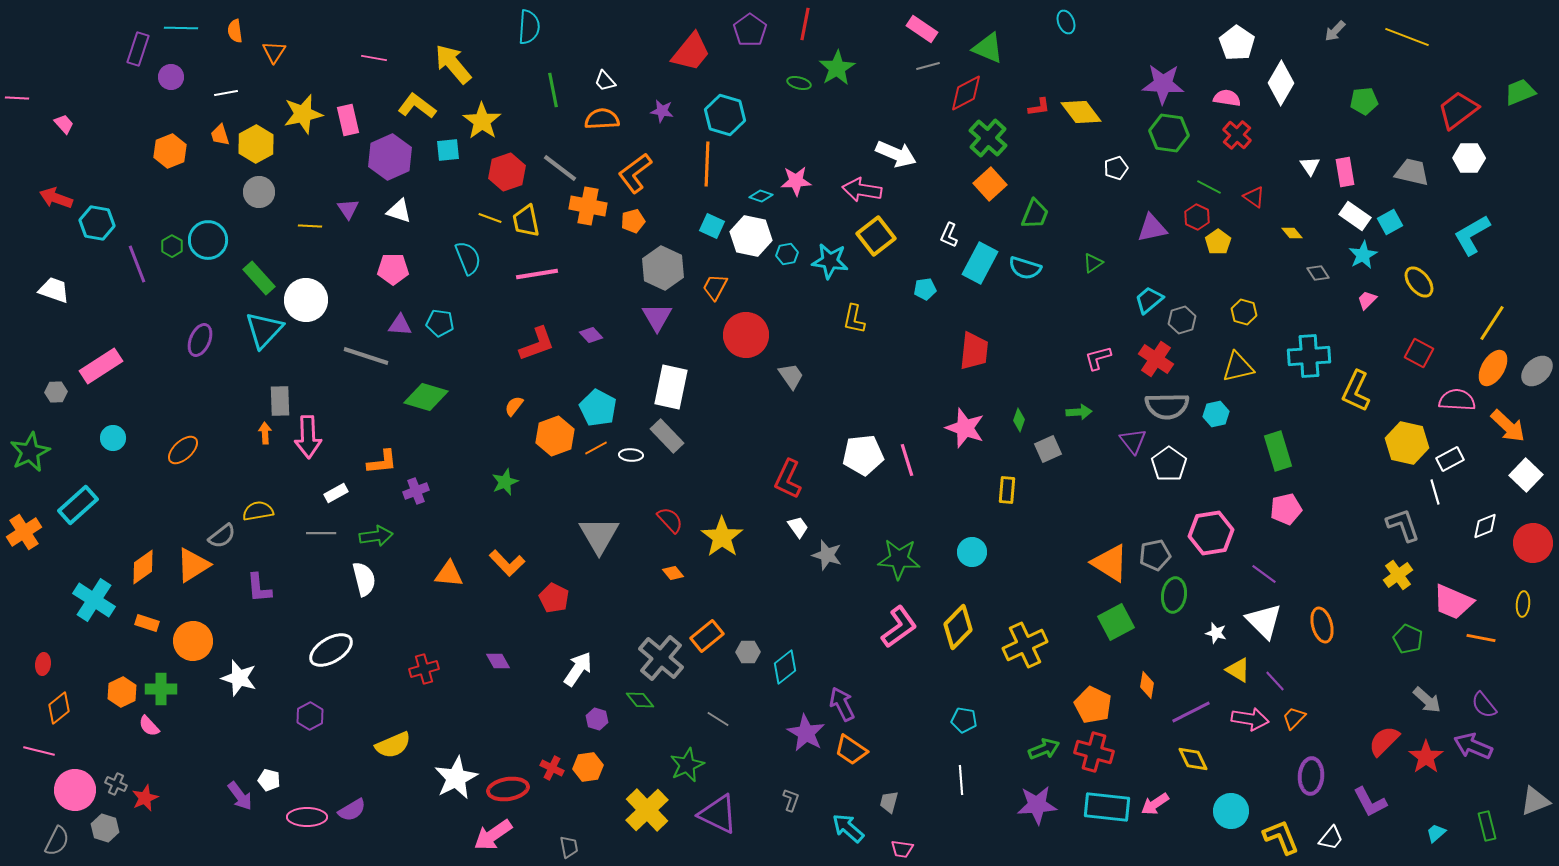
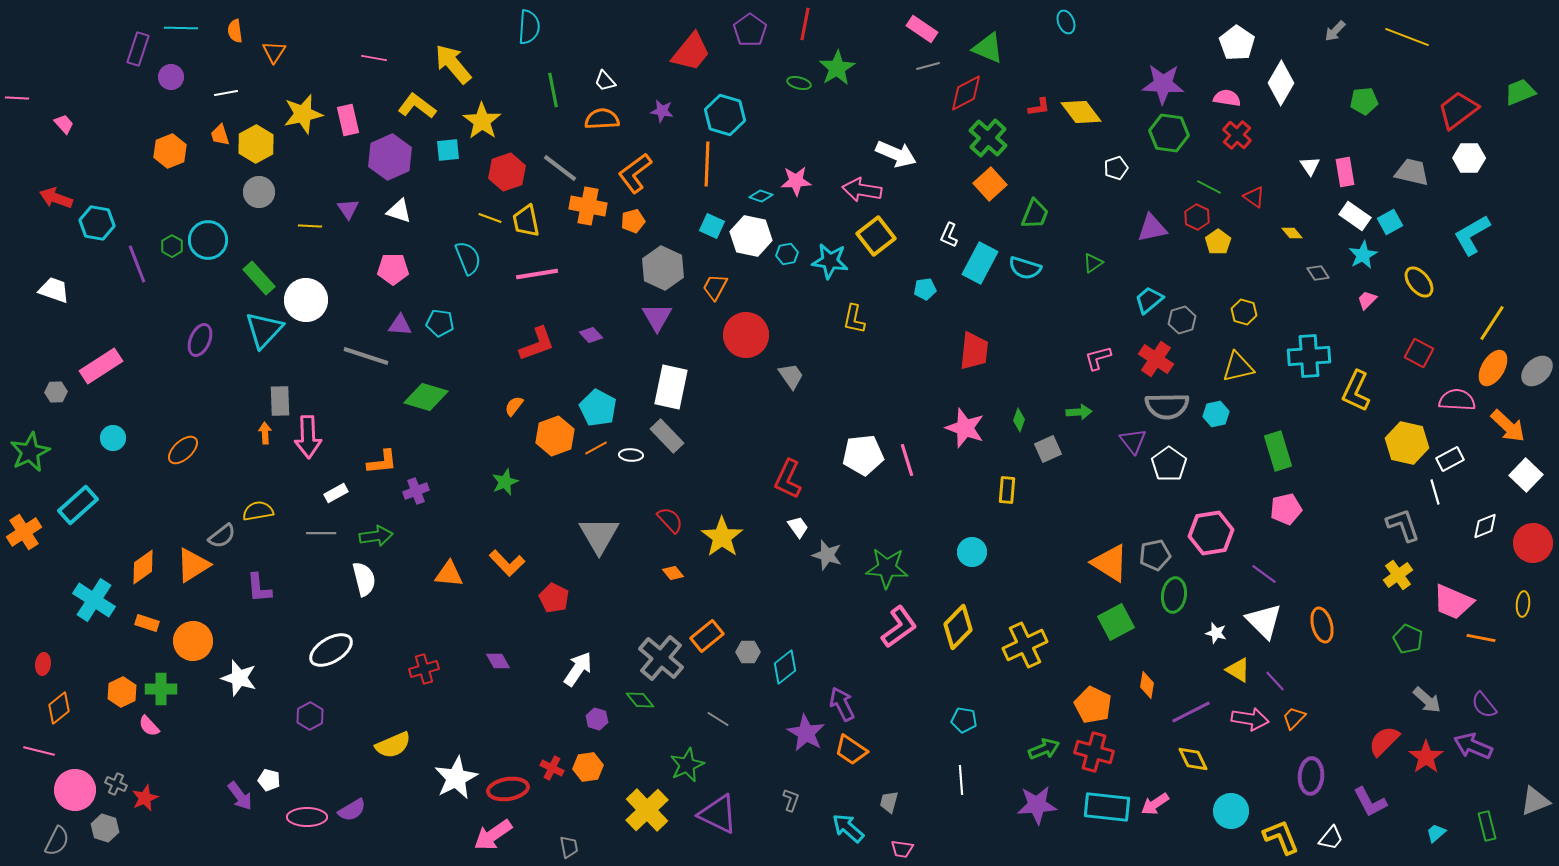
green star at (899, 559): moved 12 px left, 9 px down
